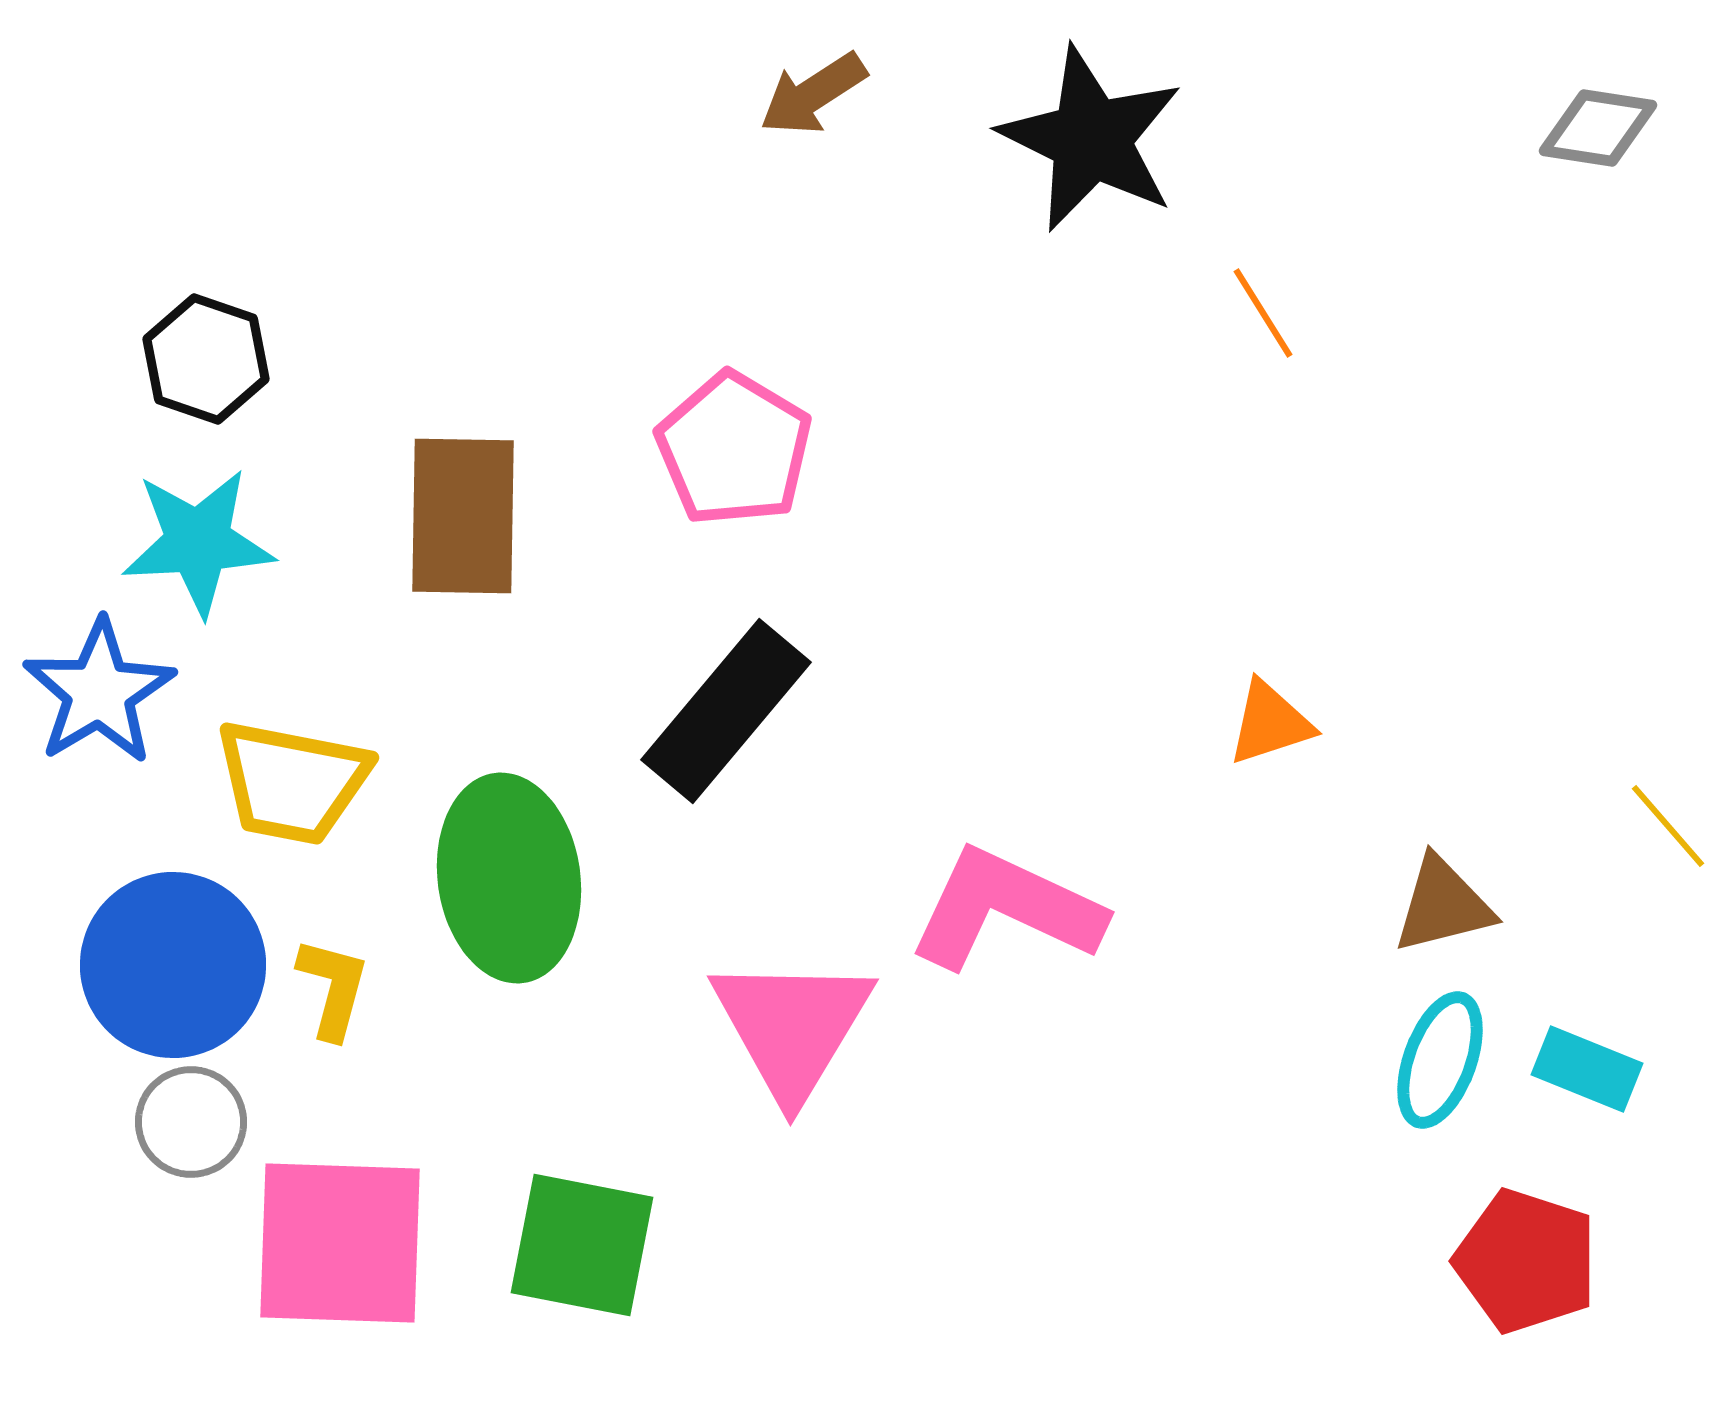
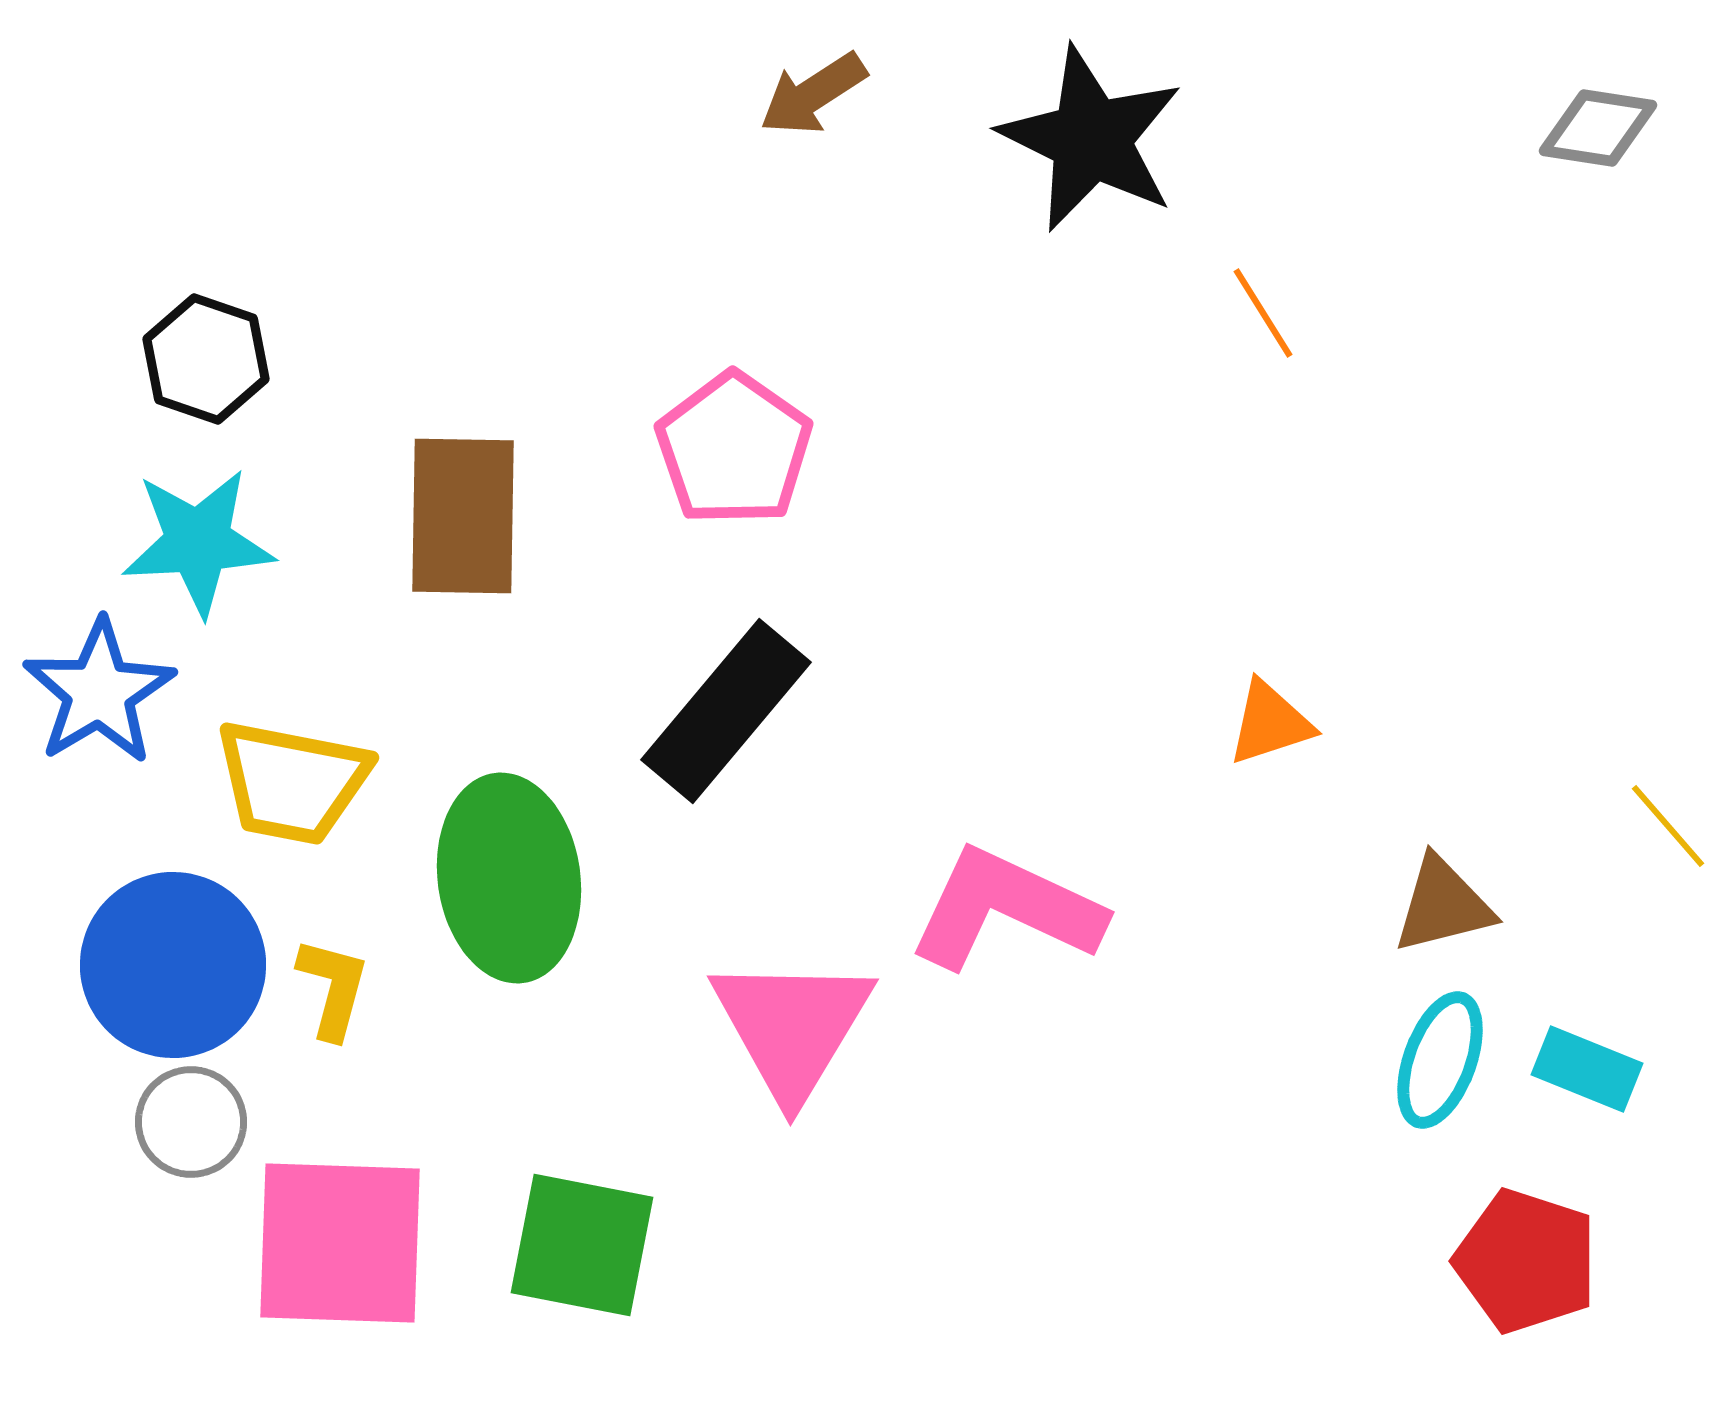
pink pentagon: rotated 4 degrees clockwise
